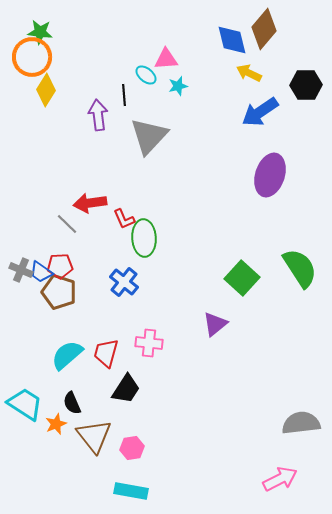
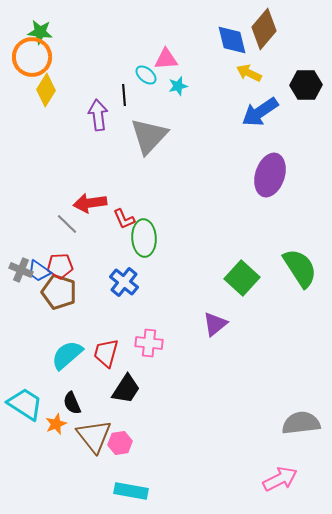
blue trapezoid: moved 2 px left, 1 px up
pink hexagon: moved 12 px left, 5 px up
